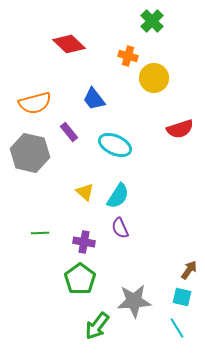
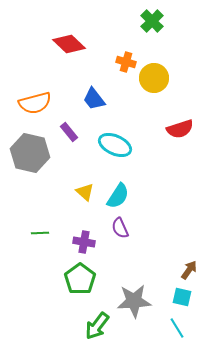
orange cross: moved 2 px left, 6 px down
